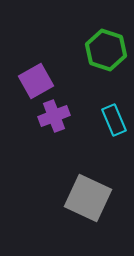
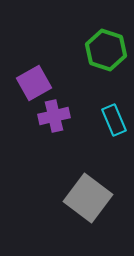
purple square: moved 2 px left, 2 px down
purple cross: rotated 8 degrees clockwise
gray square: rotated 12 degrees clockwise
